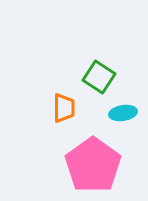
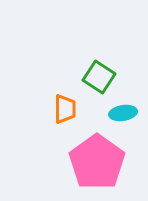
orange trapezoid: moved 1 px right, 1 px down
pink pentagon: moved 4 px right, 3 px up
